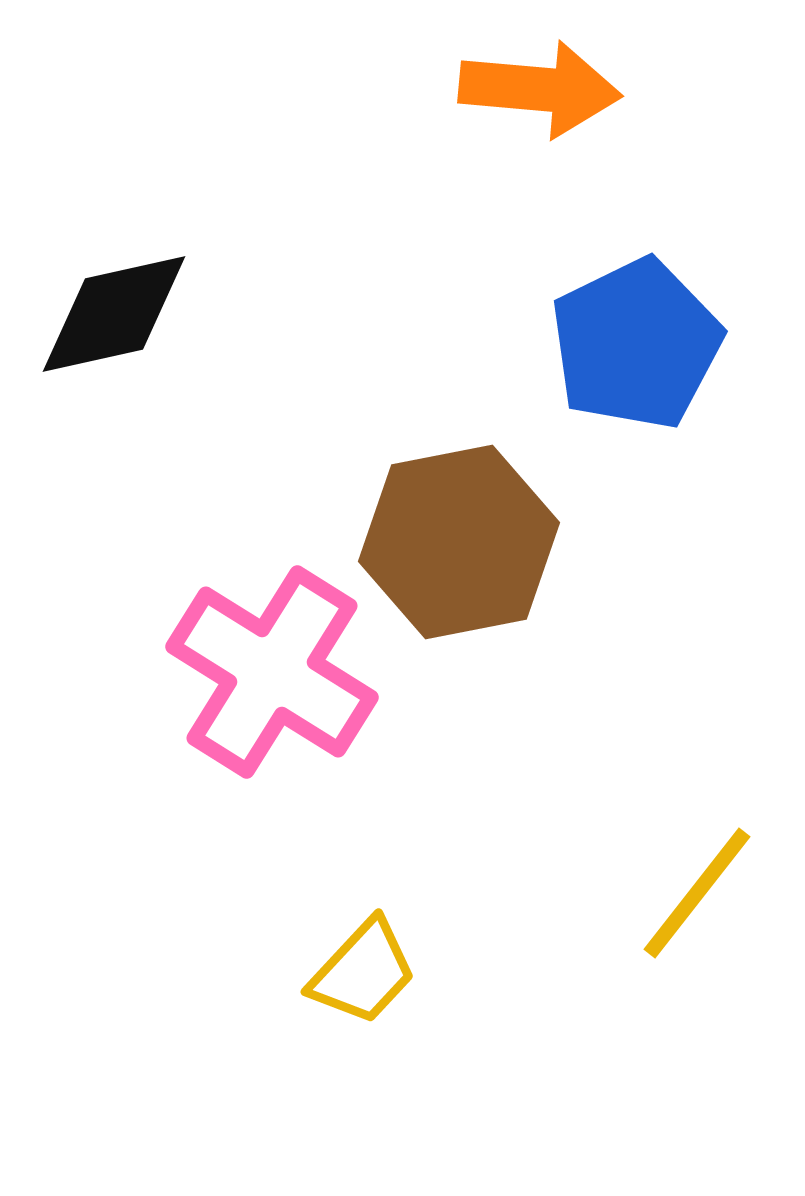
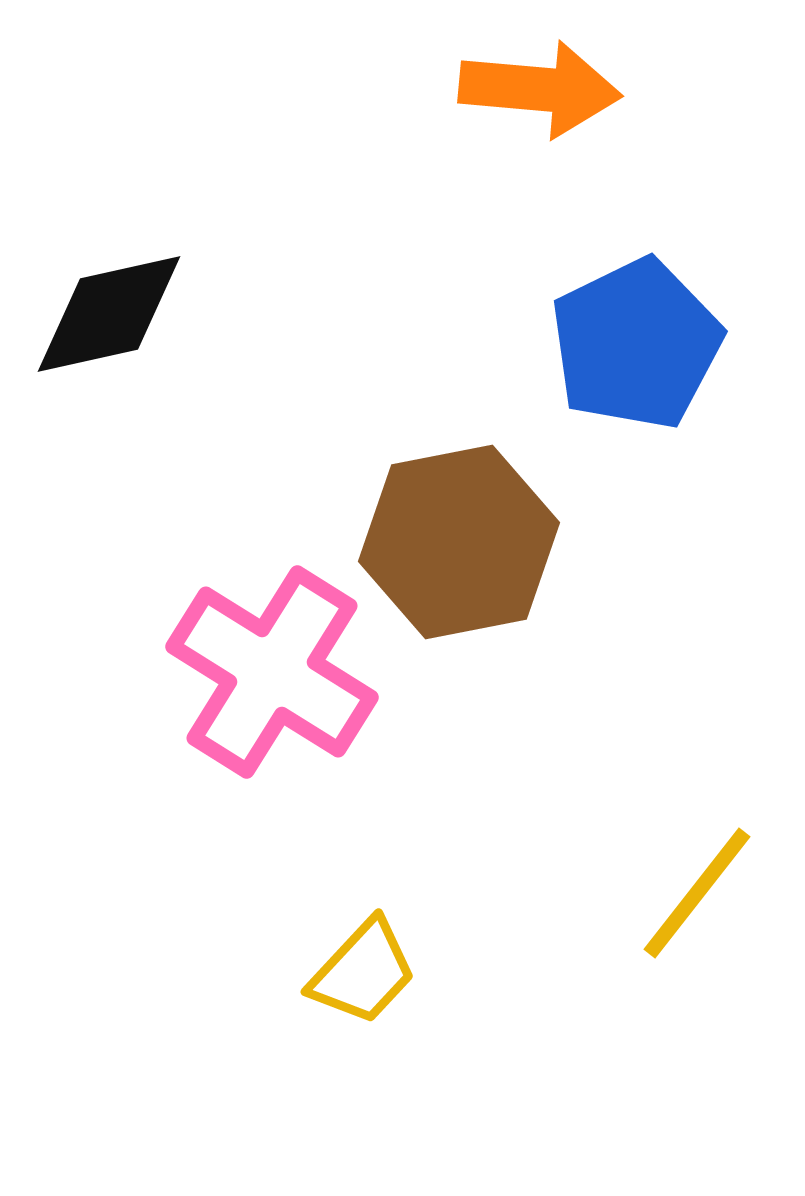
black diamond: moved 5 px left
